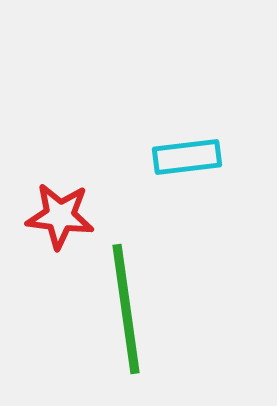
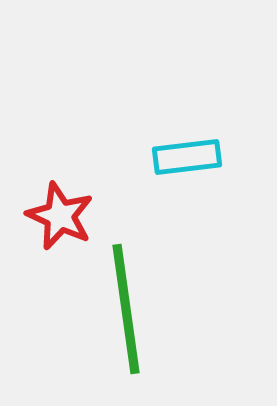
red star: rotated 18 degrees clockwise
